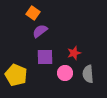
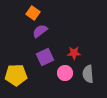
red star: rotated 16 degrees clockwise
purple square: rotated 24 degrees counterclockwise
yellow pentagon: rotated 25 degrees counterclockwise
